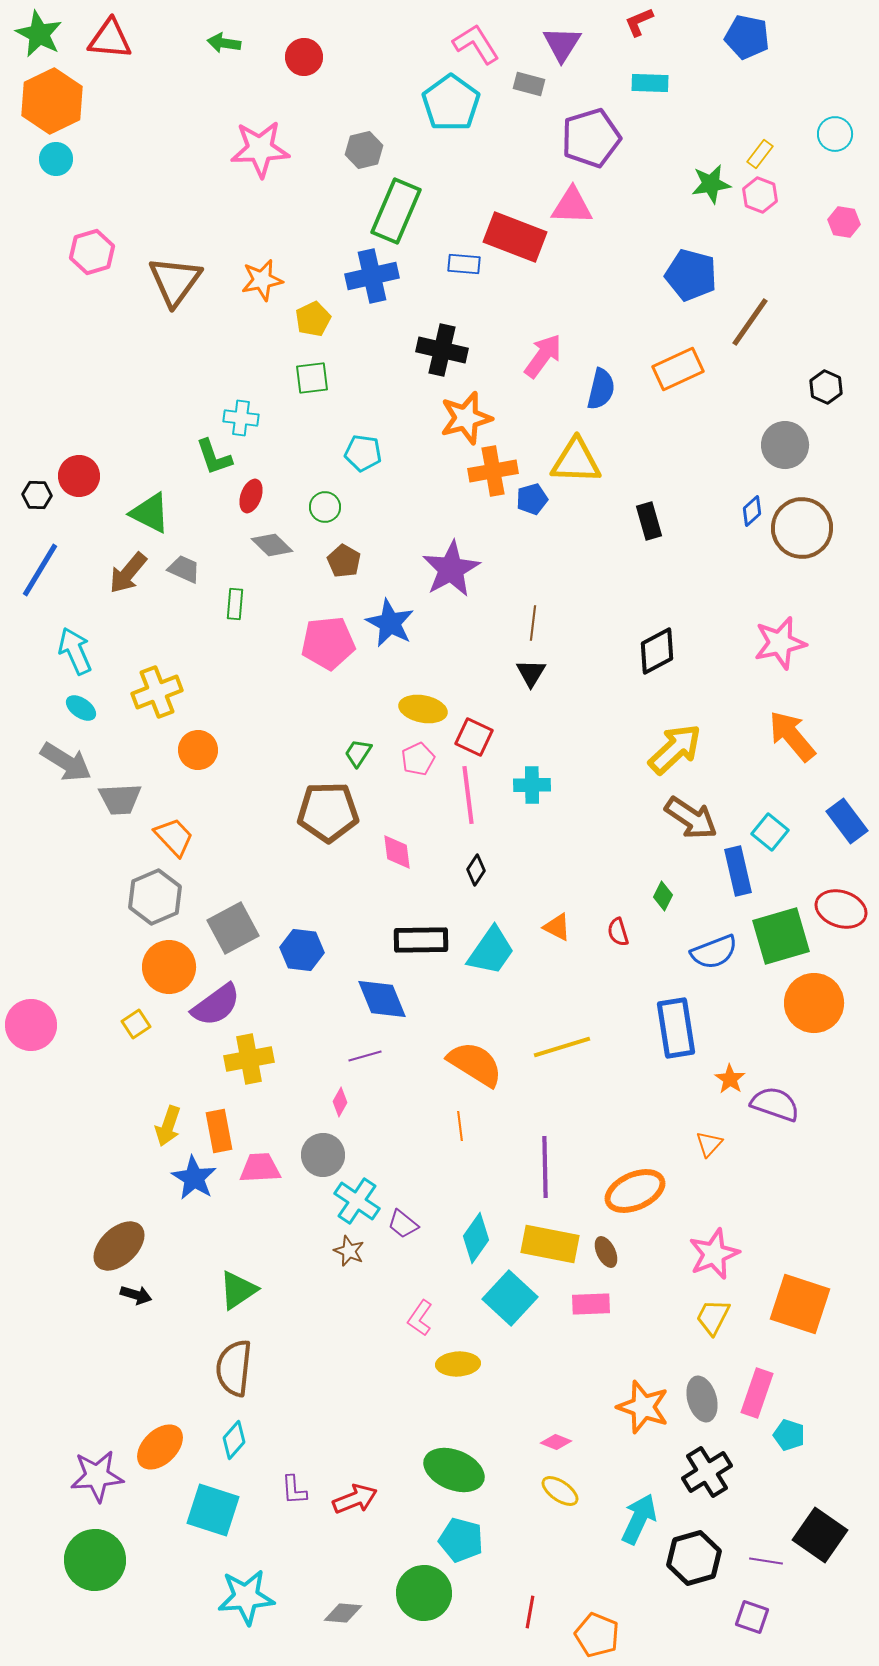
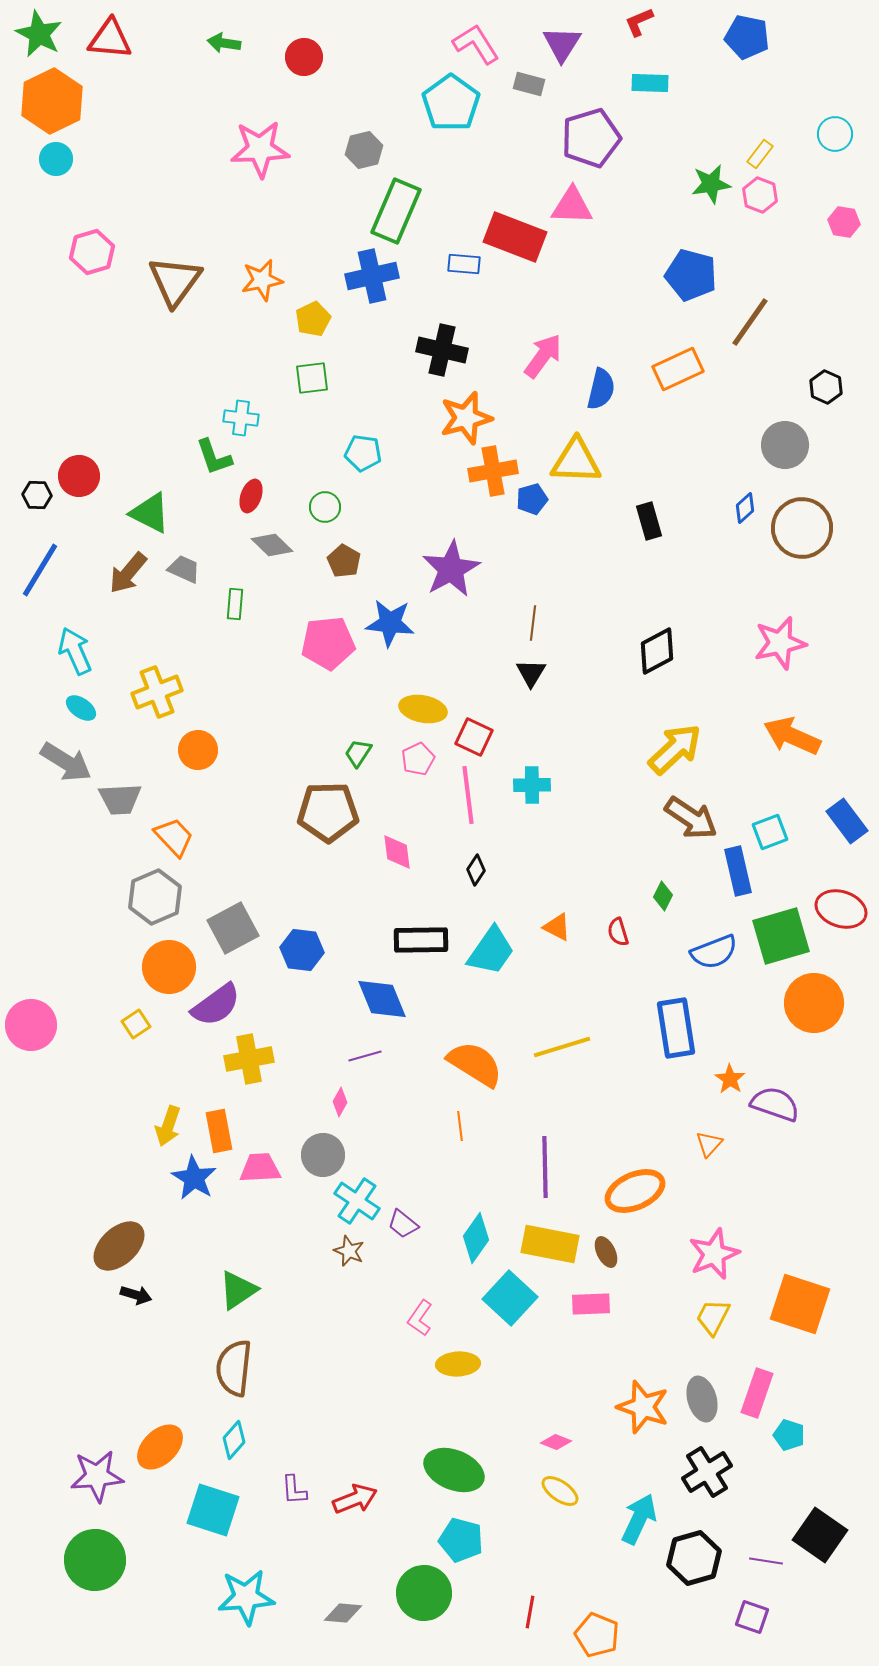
blue diamond at (752, 511): moved 7 px left, 3 px up
blue star at (390, 623): rotated 21 degrees counterclockwise
orange arrow at (792, 736): rotated 26 degrees counterclockwise
cyan square at (770, 832): rotated 30 degrees clockwise
